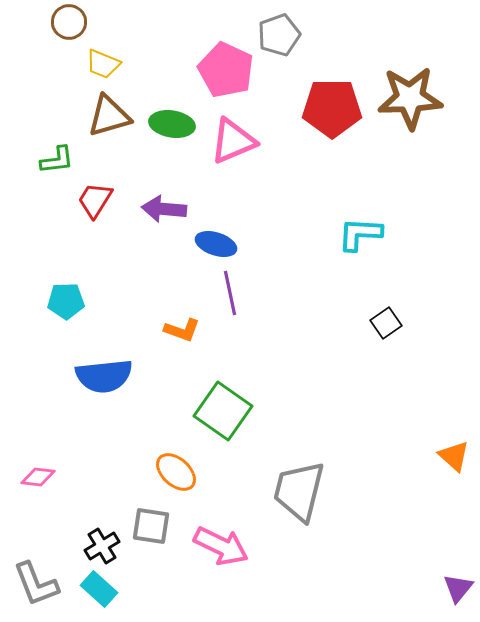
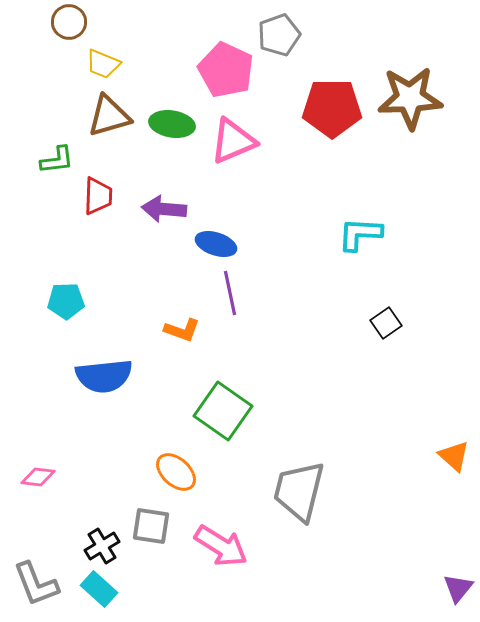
red trapezoid: moved 3 px right, 4 px up; rotated 150 degrees clockwise
pink arrow: rotated 6 degrees clockwise
